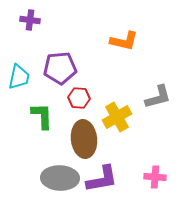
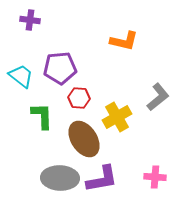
cyan trapezoid: moved 2 px right, 1 px up; rotated 64 degrees counterclockwise
gray L-shape: rotated 24 degrees counterclockwise
brown ellipse: rotated 27 degrees counterclockwise
